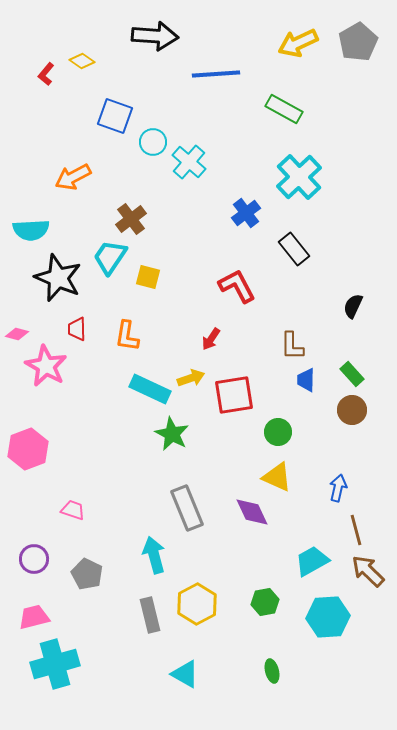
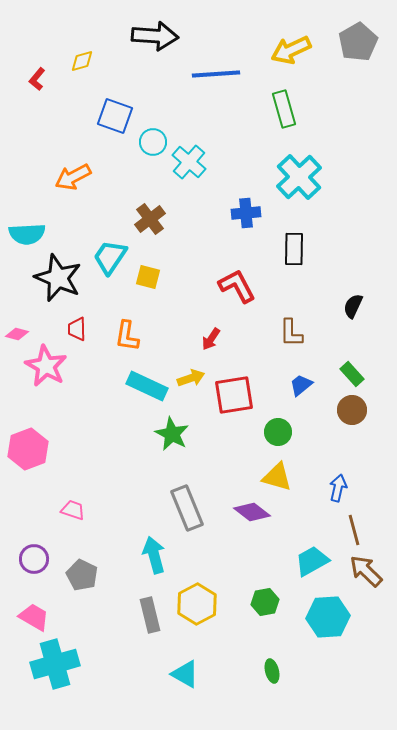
yellow arrow at (298, 43): moved 7 px left, 7 px down
yellow diamond at (82, 61): rotated 50 degrees counterclockwise
red L-shape at (46, 74): moved 9 px left, 5 px down
green rectangle at (284, 109): rotated 45 degrees clockwise
blue cross at (246, 213): rotated 32 degrees clockwise
brown cross at (131, 219): moved 19 px right
cyan semicircle at (31, 230): moved 4 px left, 4 px down
black rectangle at (294, 249): rotated 40 degrees clockwise
brown L-shape at (292, 346): moved 1 px left, 13 px up
blue trapezoid at (306, 380): moved 5 px left, 5 px down; rotated 50 degrees clockwise
cyan rectangle at (150, 389): moved 3 px left, 3 px up
yellow triangle at (277, 477): rotated 8 degrees counterclockwise
purple diamond at (252, 512): rotated 27 degrees counterclockwise
brown line at (356, 530): moved 2 px left
brown arrow at (368, 571): moved 2 px left
gray pentagon at (87, 574): moved 5 px left, 1 px down
pink trapezoid at (34, 617): rotated 44 degrees clockwise
